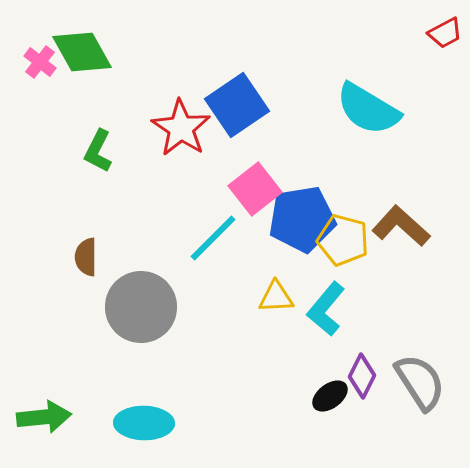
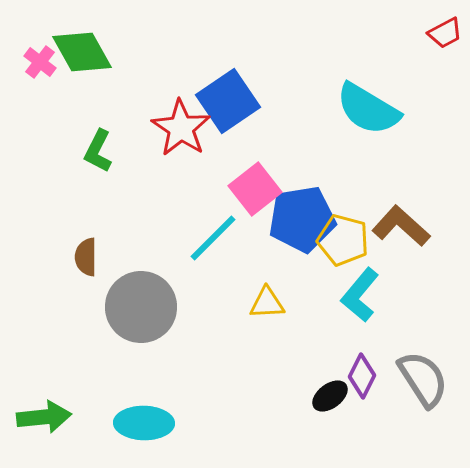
blue square: moved 9 px left, 4 px up
yellow triangle: moved 9 px left, 6 px down
cyan L-shape: moved 34 px right, 14 px up
gray semicircle: moved 3 px right, 3 px up
